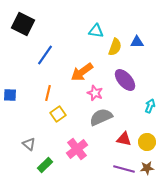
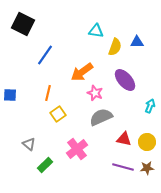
purple line: moved 1 px left, 2 px up
